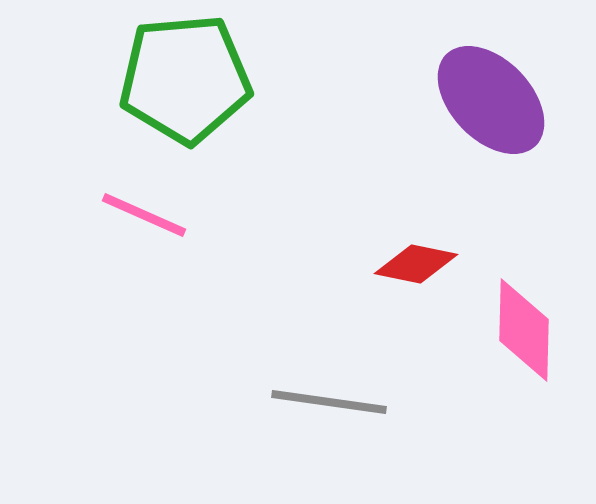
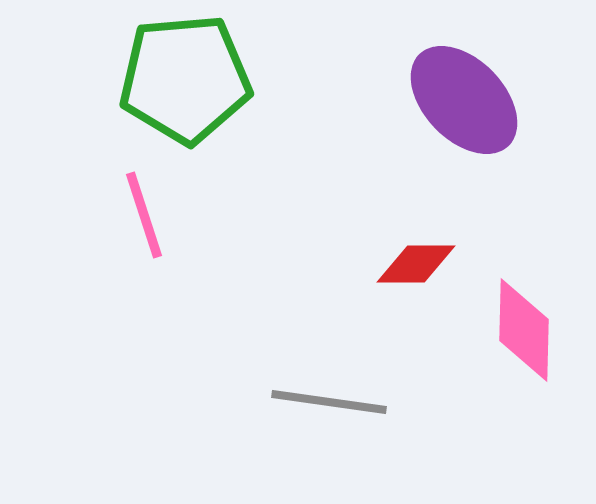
purple ellipse: moved 27 px left
pink line: rotated 48 degrees clockwise
red diamond: rotated 12 degrees counterclockwise
